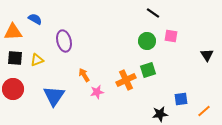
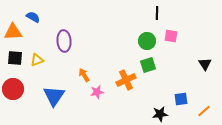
black line: moved 4 px right; rotated 56 degrees clockwise
blue semicircle: moved 2 px left, 2 px up
purple ellipse: rotated 10 degrees clockwise
black triangle: moved 2 px left, 9 px down
green square: moved 5 px up
